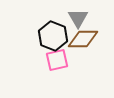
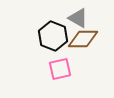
gray triangle: rotated 30 degrees counterclockwise
pink square: moved 3 px right, 9 px down
